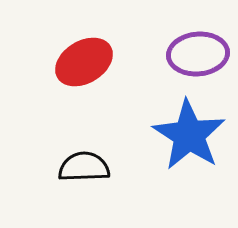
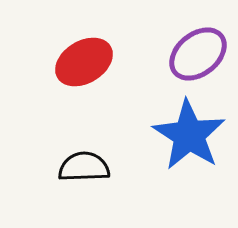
purple ellipse: rotated 34 degrees counterclockwise
